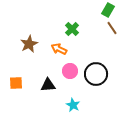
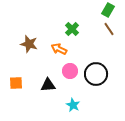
brown line: moved 3 px left, 1 px down
brown star: rotated 30 degrees counterclockwise
